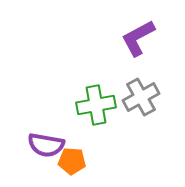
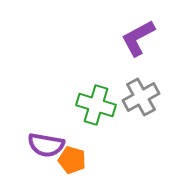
green cross: rotated 27 degrees clockwise
orange pentagon: moved 1 px up; rotated 12 degrees clockwise
